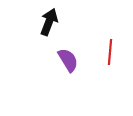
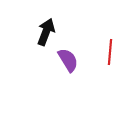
black arrow: moved 3 px left, 10 px down
